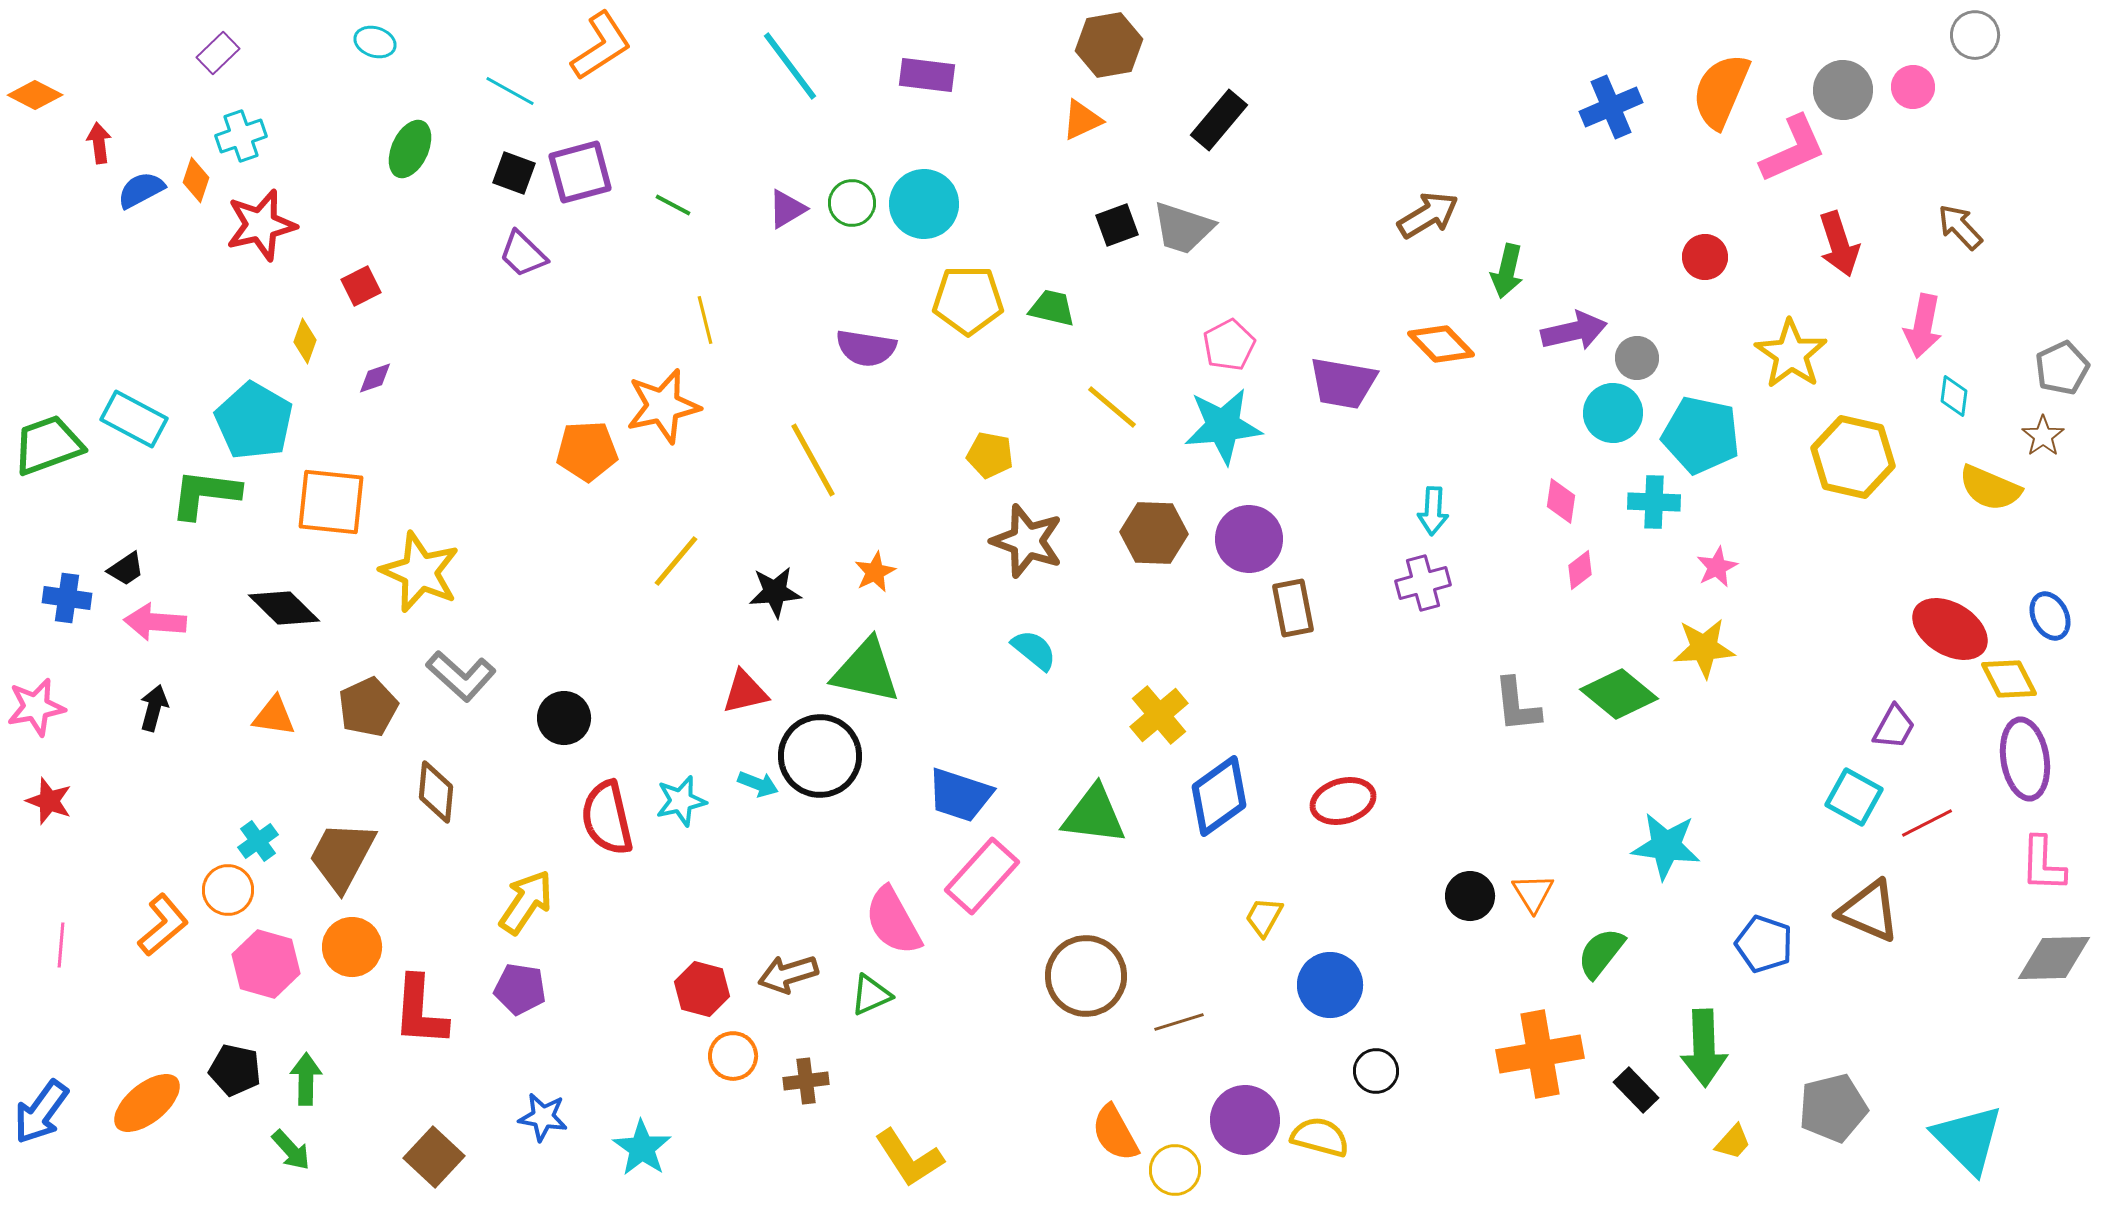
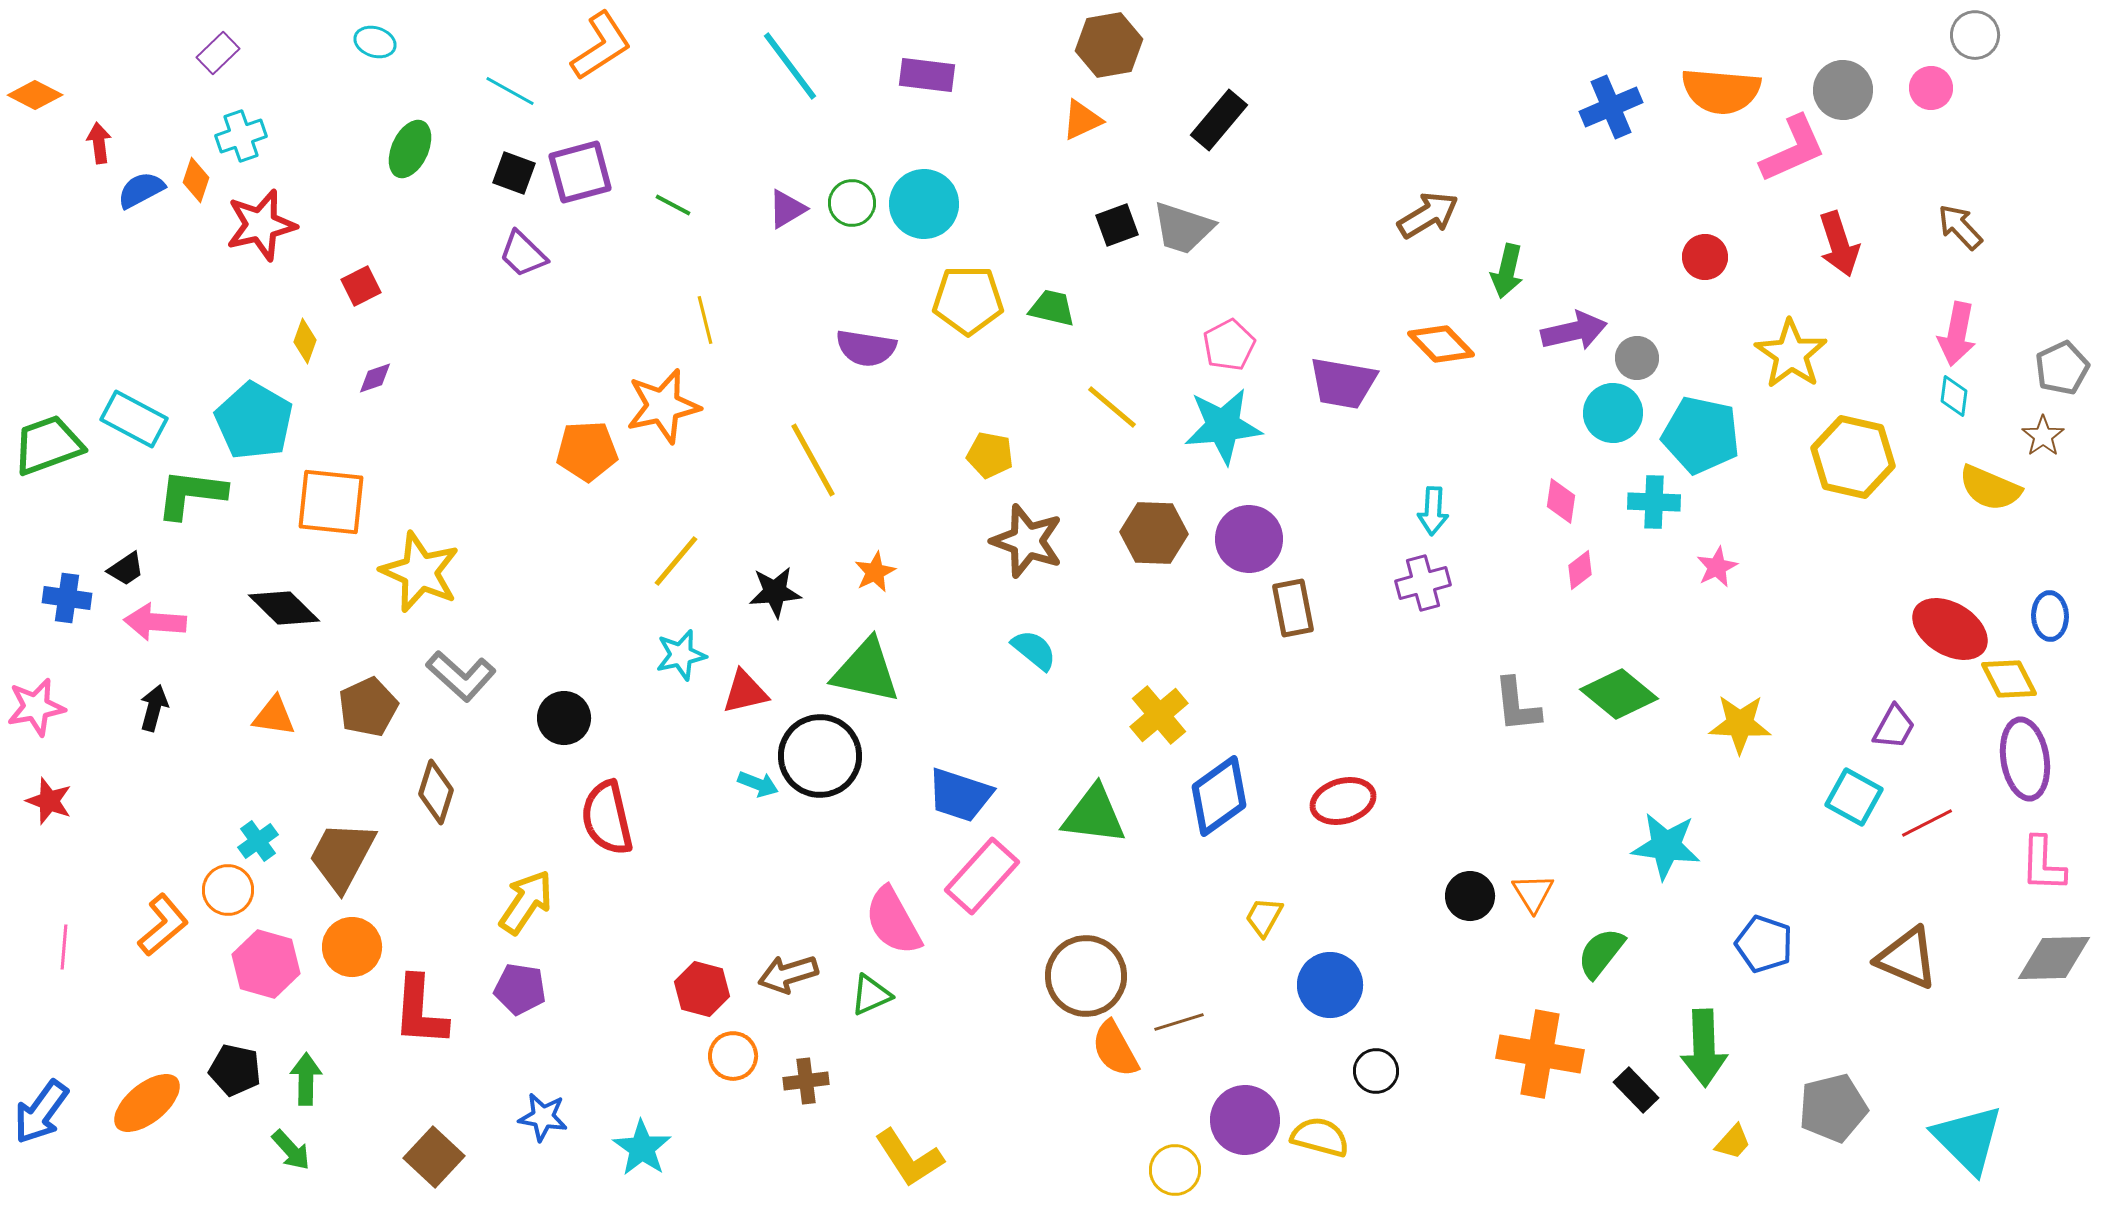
pink circle at (1913, 87): moved 18 px right, 1 px down
orange semicircle at (1721, 91): rotated 108 degrees counterclockwise
pink arrow at (1923, 326): moved 34 px right, 8 px down
green L-shape at (205, 494): moved 14 px left
blue ellipse at (2050, 616): rotated 24 degrees clockwise
yellow star at (1704, 648): moved 36 px right, 76 px down; rotated 6 degrees clockwise
brown diamond at (436, 792): rotated 12 degrees clockwise
cyan star at (681, 801): moved 146 px up
brown triangle at (1869, 911): moved 38 px right, 47 px down
pink line at (61, 945): moved 3 px right, 2 px down
orange cross at (1540, 1054): rotated 20 degrees clockwise
orange semicircle at (1115, 1133): moved 84 px up
